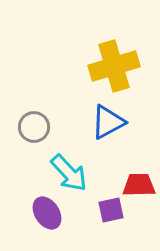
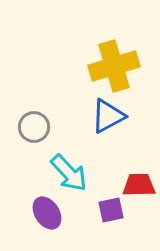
blue triangle: moved 6 px up
